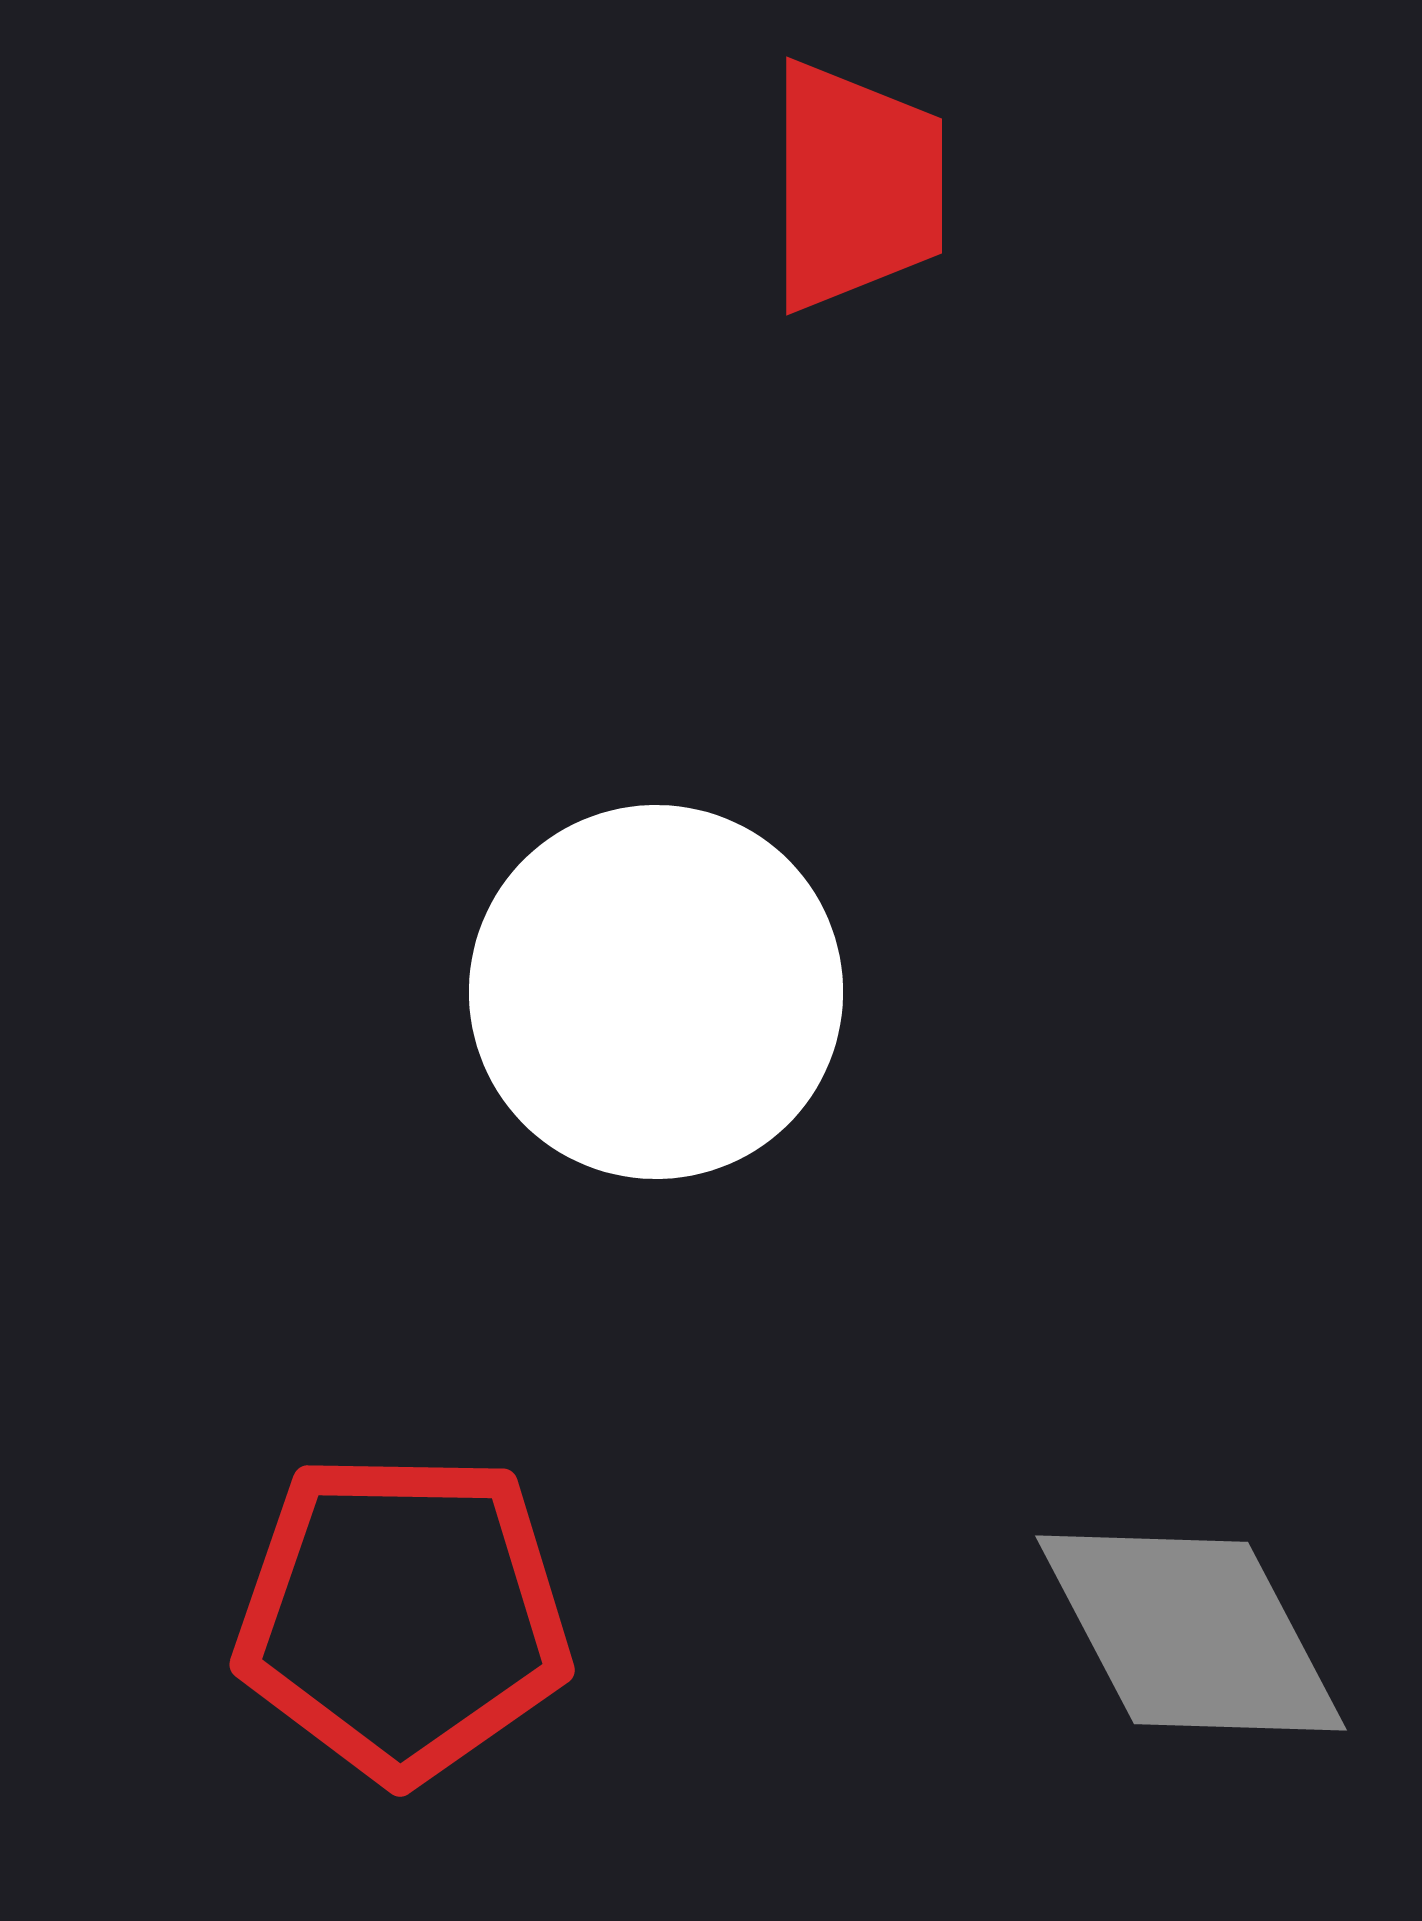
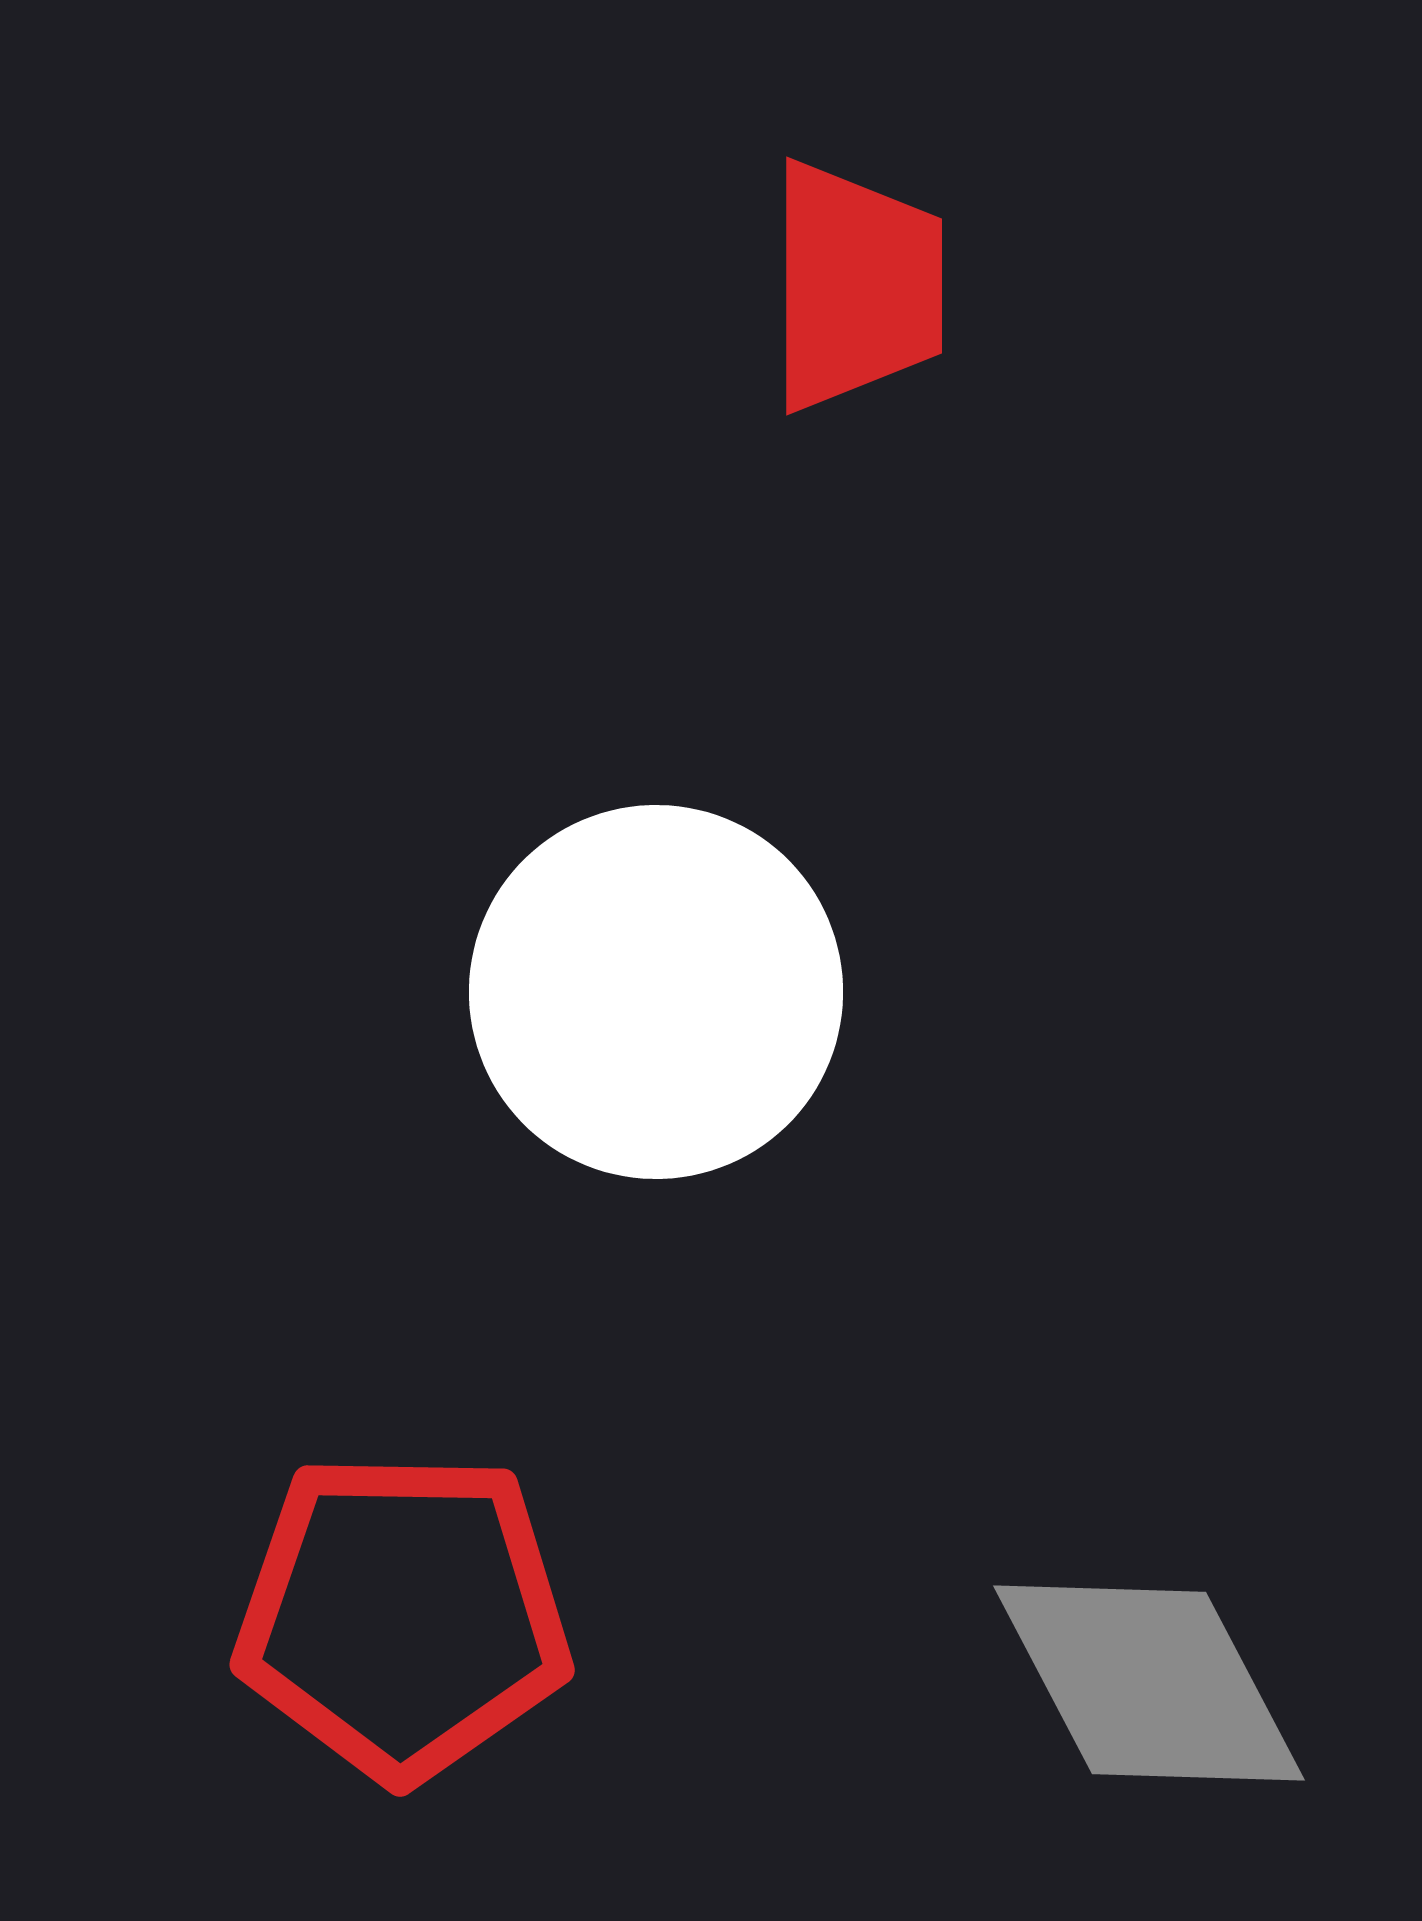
red trapezoid: moved 100 px down
gray diamond: moved 42 px left, 50 px down
